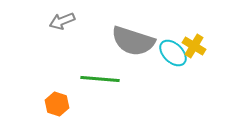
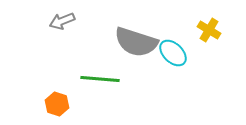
gray semicircle: moved 3 px right, 1 px down
yellow cross: moved 15 px right, 16 px up
